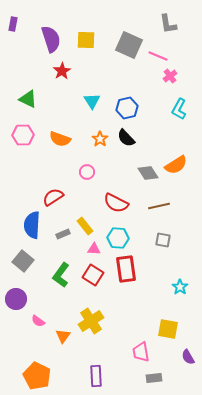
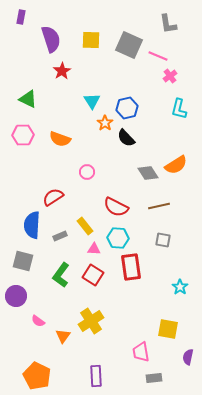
purple rectangle at (13, 24): moved 8 px right, 7 px up
yellow square at (86, 40): moved 5 px right
cyan L-shape at (179, 109): rotated 15 degrees counterclockwise
orange star at (100, 139): moved 5 px right, 16 px up
red semicircle at (116, 203): moved 4 px down
gray rectangle at (63, 234): moved 3 px left, 2 px down
gray square at (23, 261): rotated 25 degrees counterclockwise
red rectangle at (126, 269): moved 5 px right, 2 px up
purple circle at (16, 299): moved 3 px up
purple semicircle at (188, 357): rotated 42 degrees clockwise
